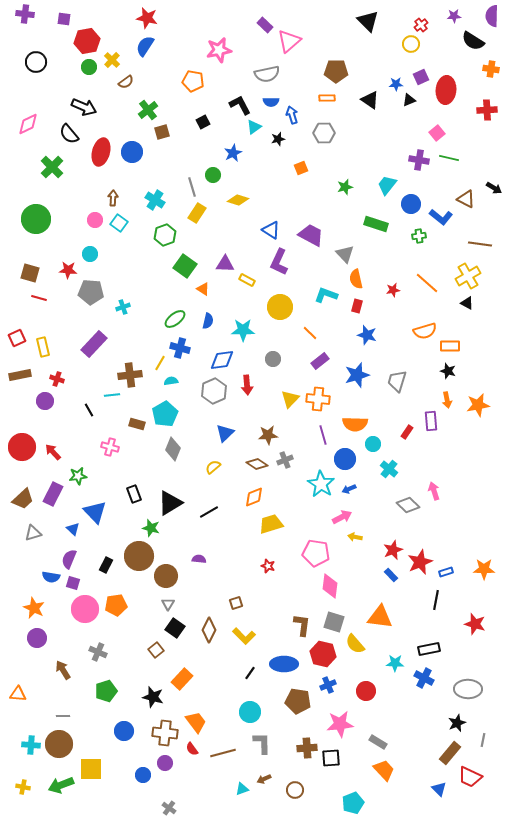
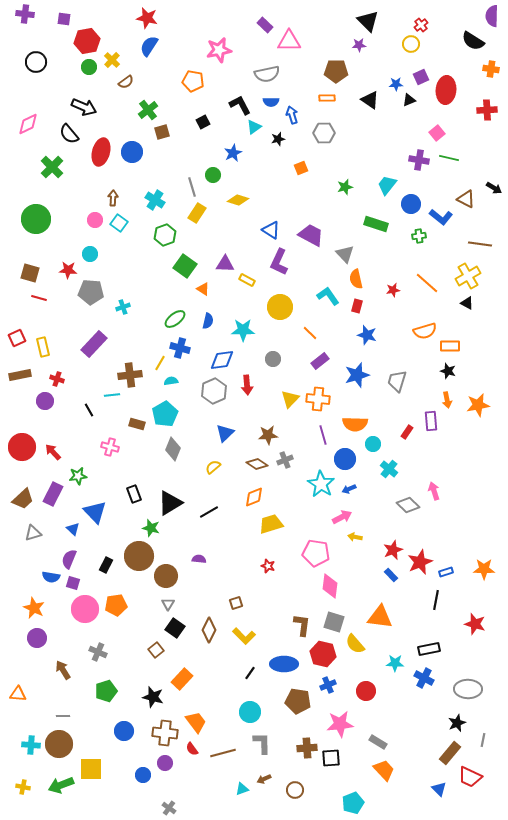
purple star at (454, 16): moved 95 px left, 29 px down
pink triangle at (289, 41): rotated 40 degrees clockwise
blue semicircle at (145, 46): moved 4 px right
cyan L-shape at (326, 295): moved 2 px right, 1 px down; rotated 35 degrees clockwise
